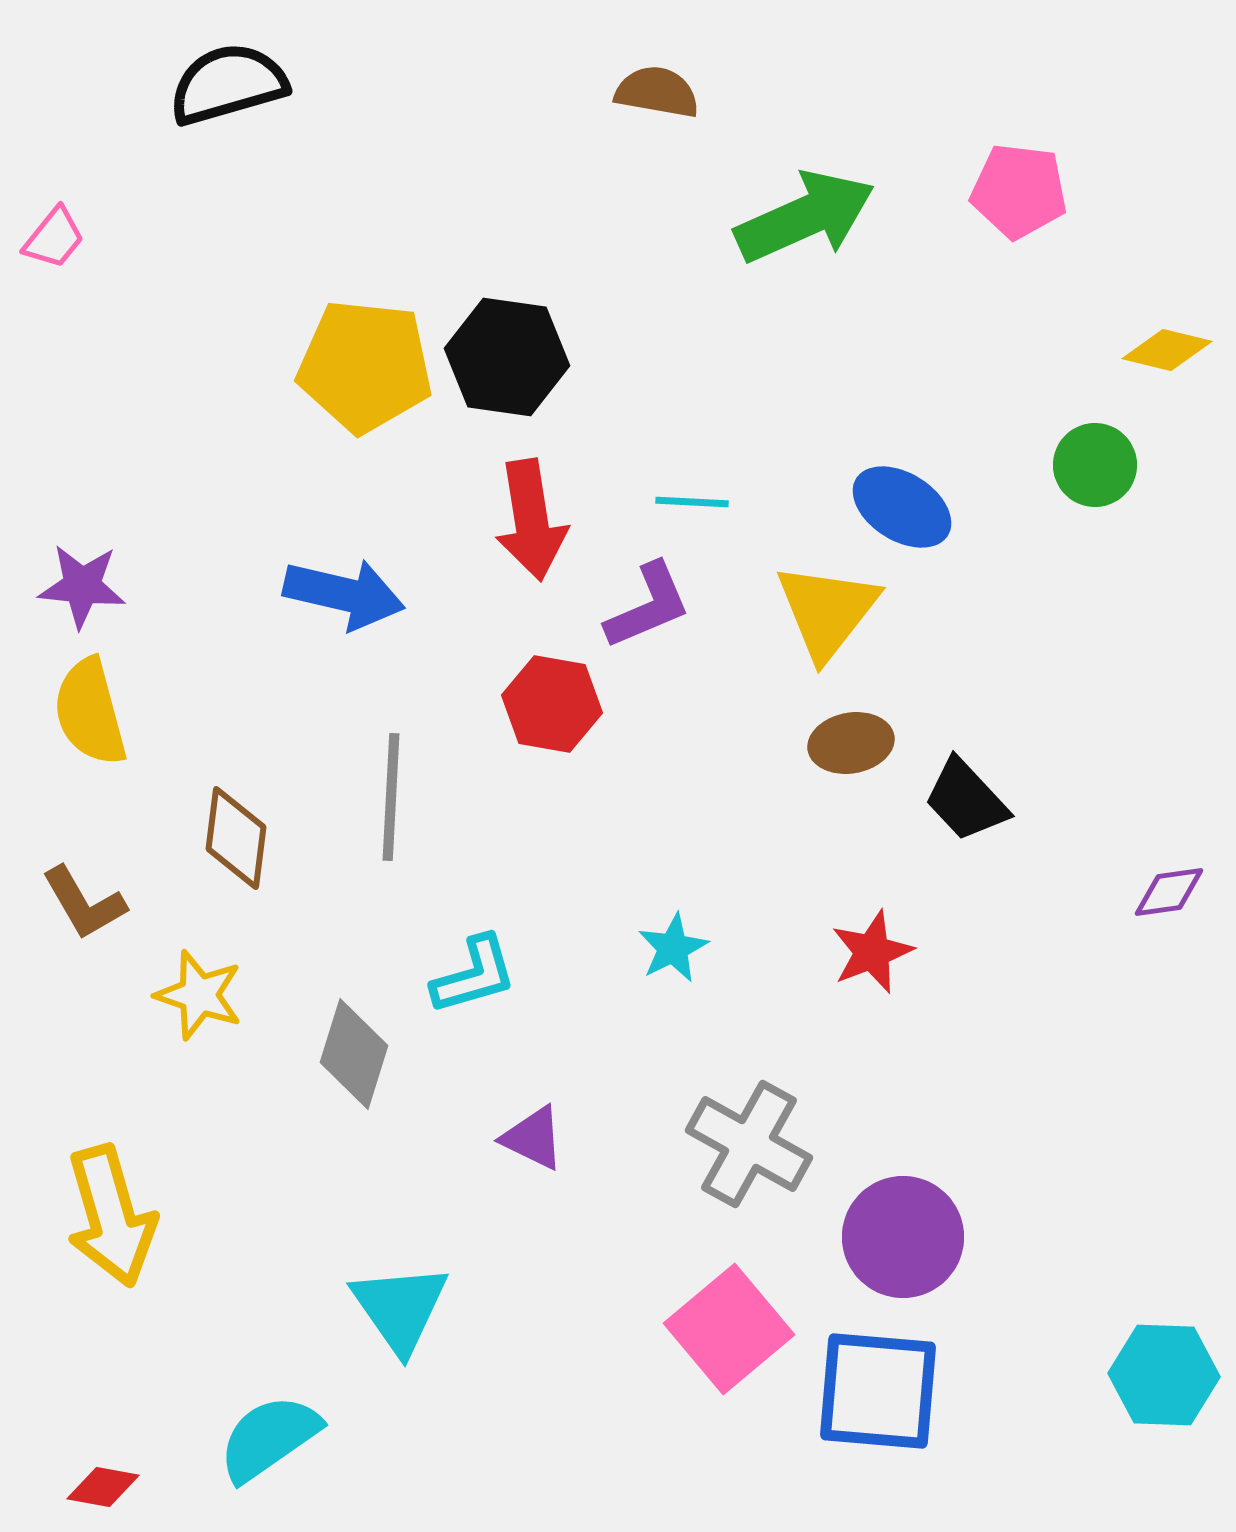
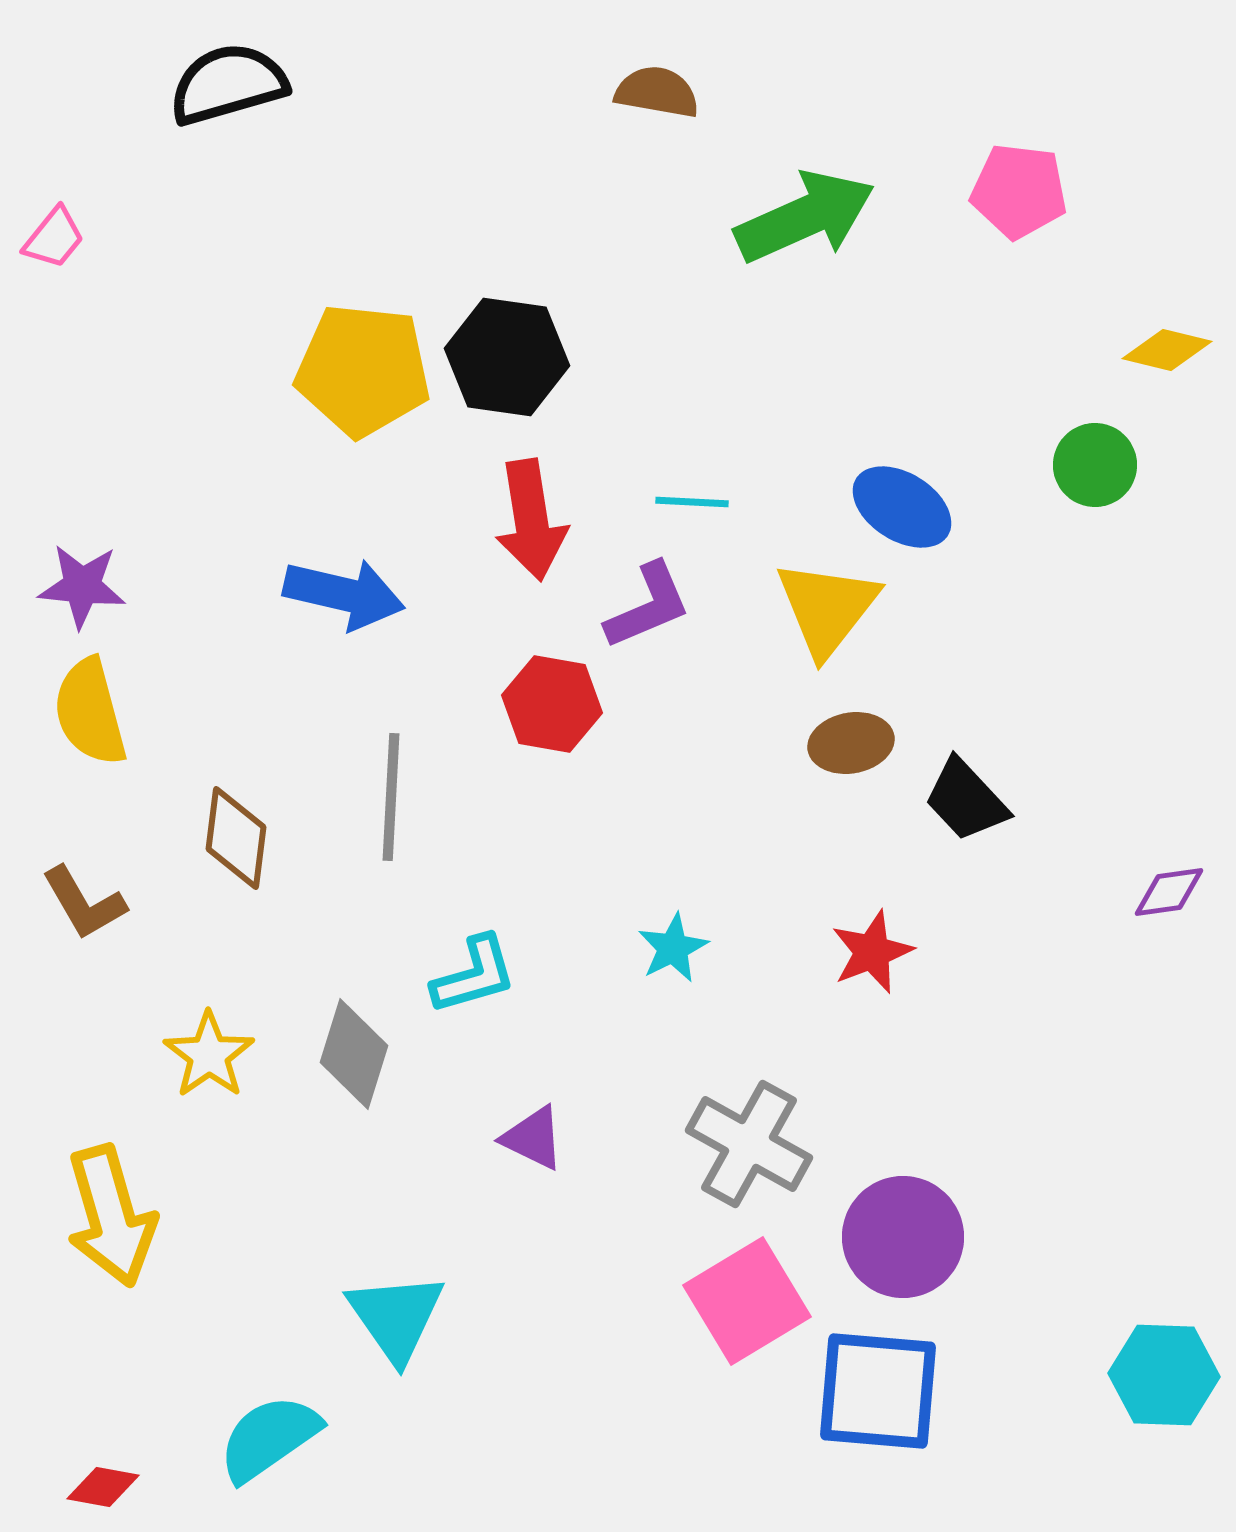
yellow pentagon: moved 2 px left, 4 px down
yellow triangle: moved 3 px up
yellow star: moved 10 px right, 60 px down; rotated 18 degrees clockwise
cyan triangle: moved 4 px left, 9 px down
pink square: moved 18 px right, 28 px up; rotated 9 degrees clockwise
